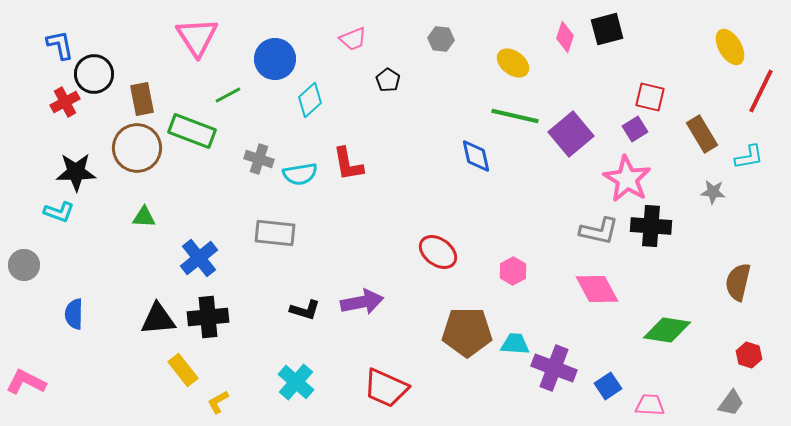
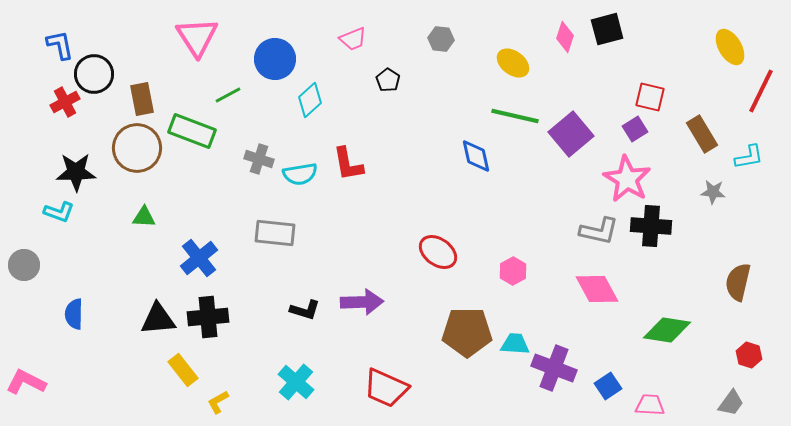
purple arrow at (362, 302): rotated 9 degrees clockwise
